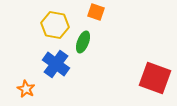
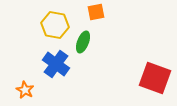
orange square: rotated 30 degrees counterclockwise
orange star: moved 1 px left, 1 px down
